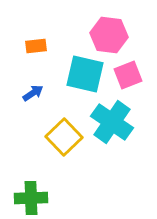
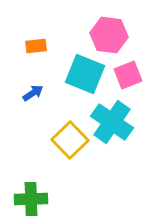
cyan square: rotated 9 degrees clockwise
yellow square: moved 6 px right, 3 px down
green cross: moved 1 px down
